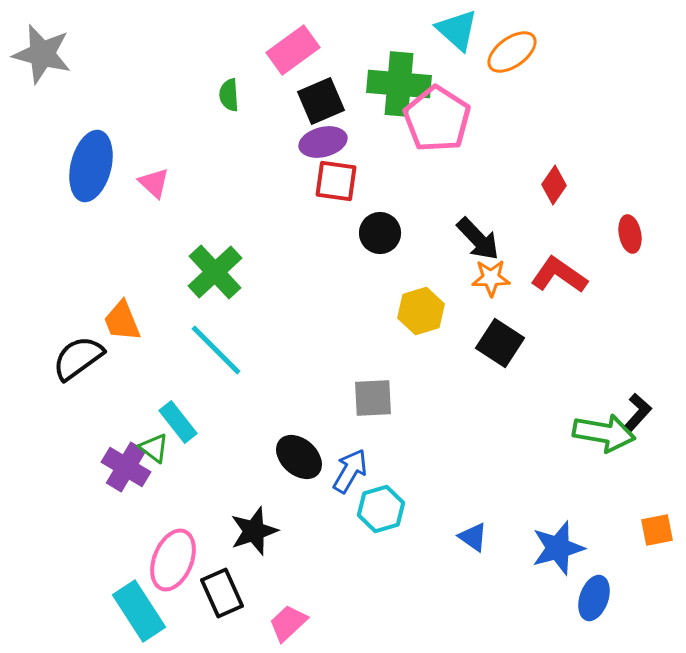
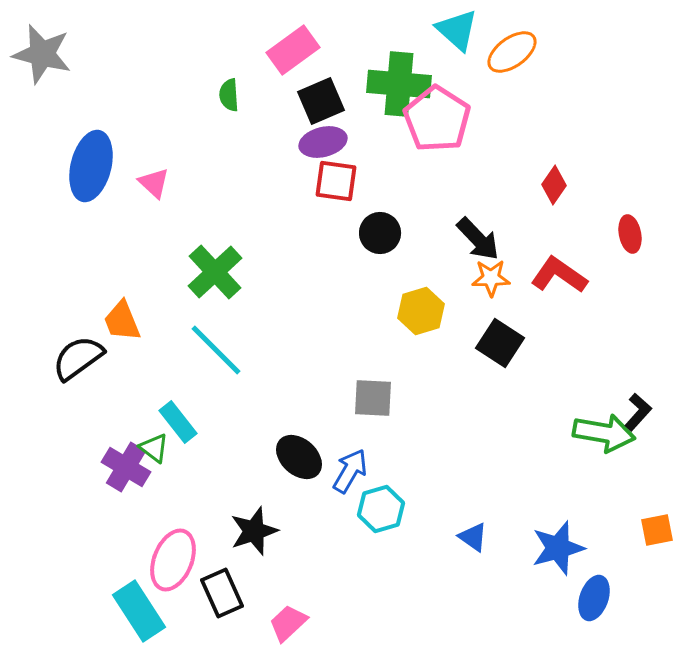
gray square at (373, 398): rotated 6 degrees clockwise
